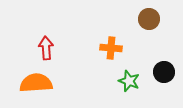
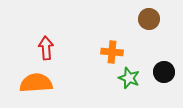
orange cross: moved 1 px right, 4 px down
green star: moved 3 px up
